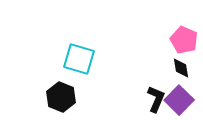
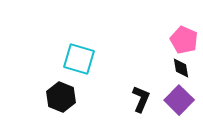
black L-shape: moved 15 px left
